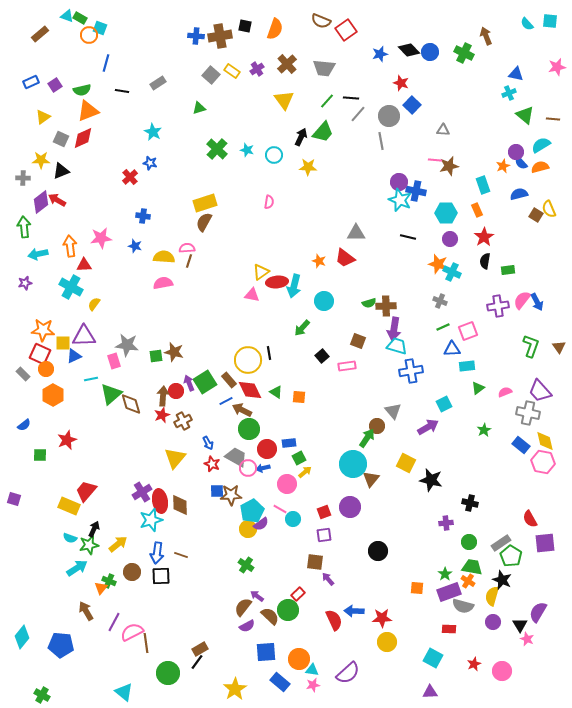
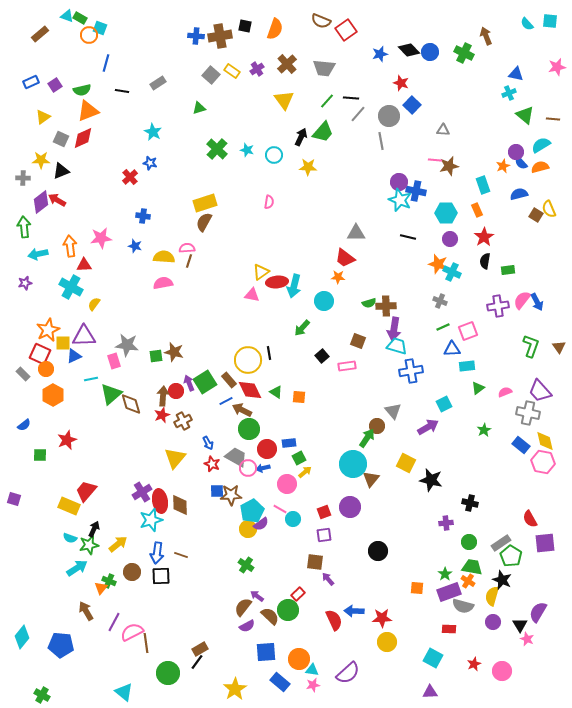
orange star at (319, 261): moved 19 px right, 16 px down; rotated 16 degrees counterclockwise
orange star at (43, 330): moved 5 px right; rotated 30 degrees counterclockwise
